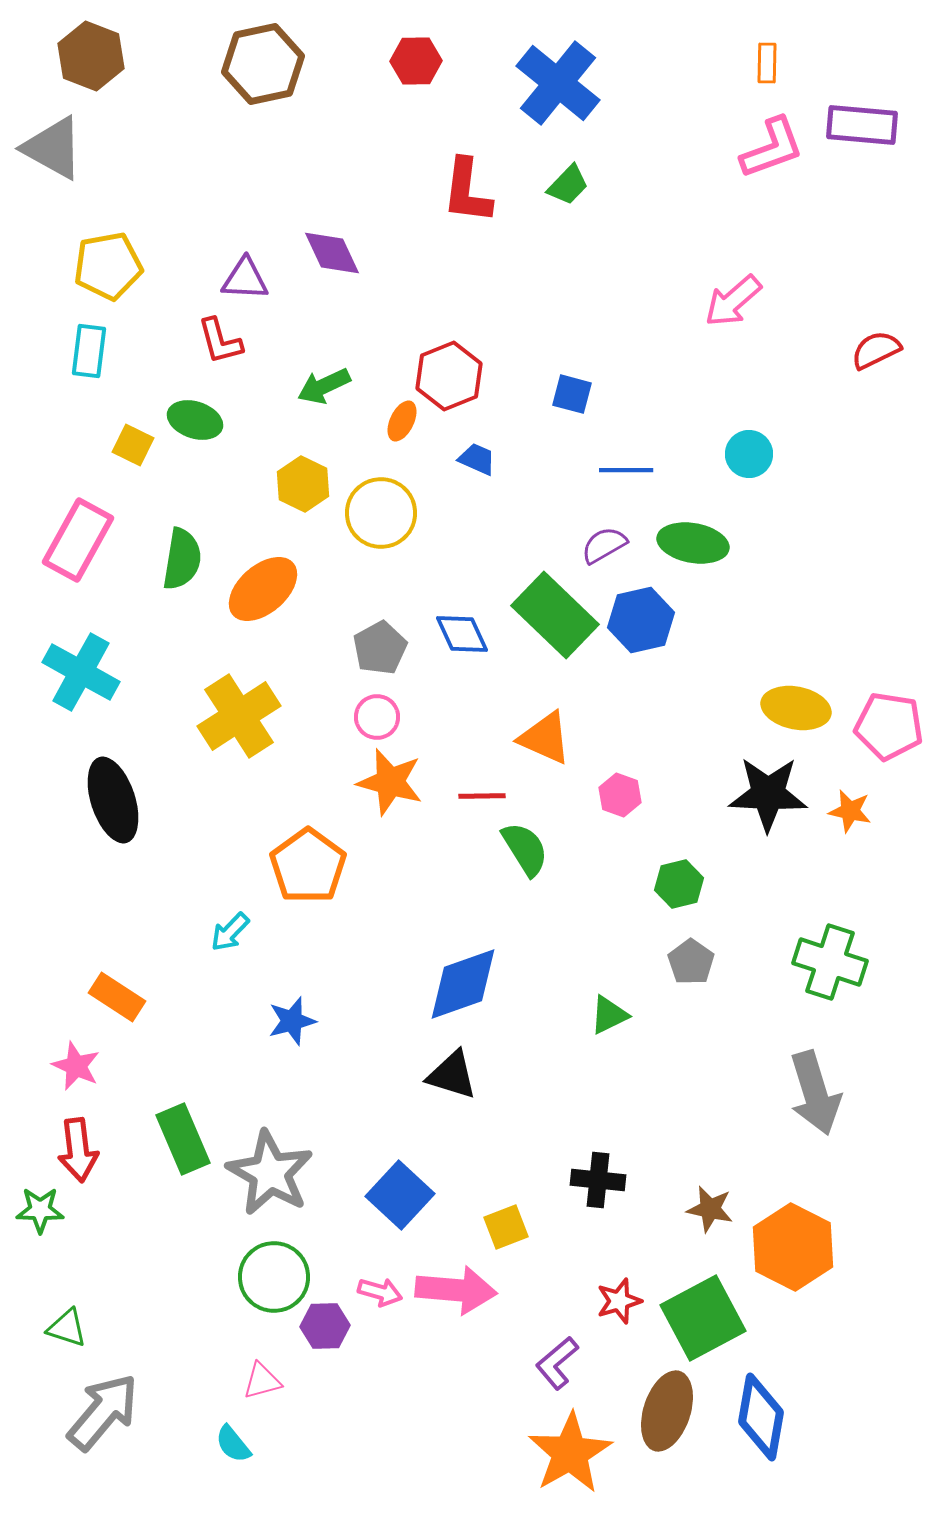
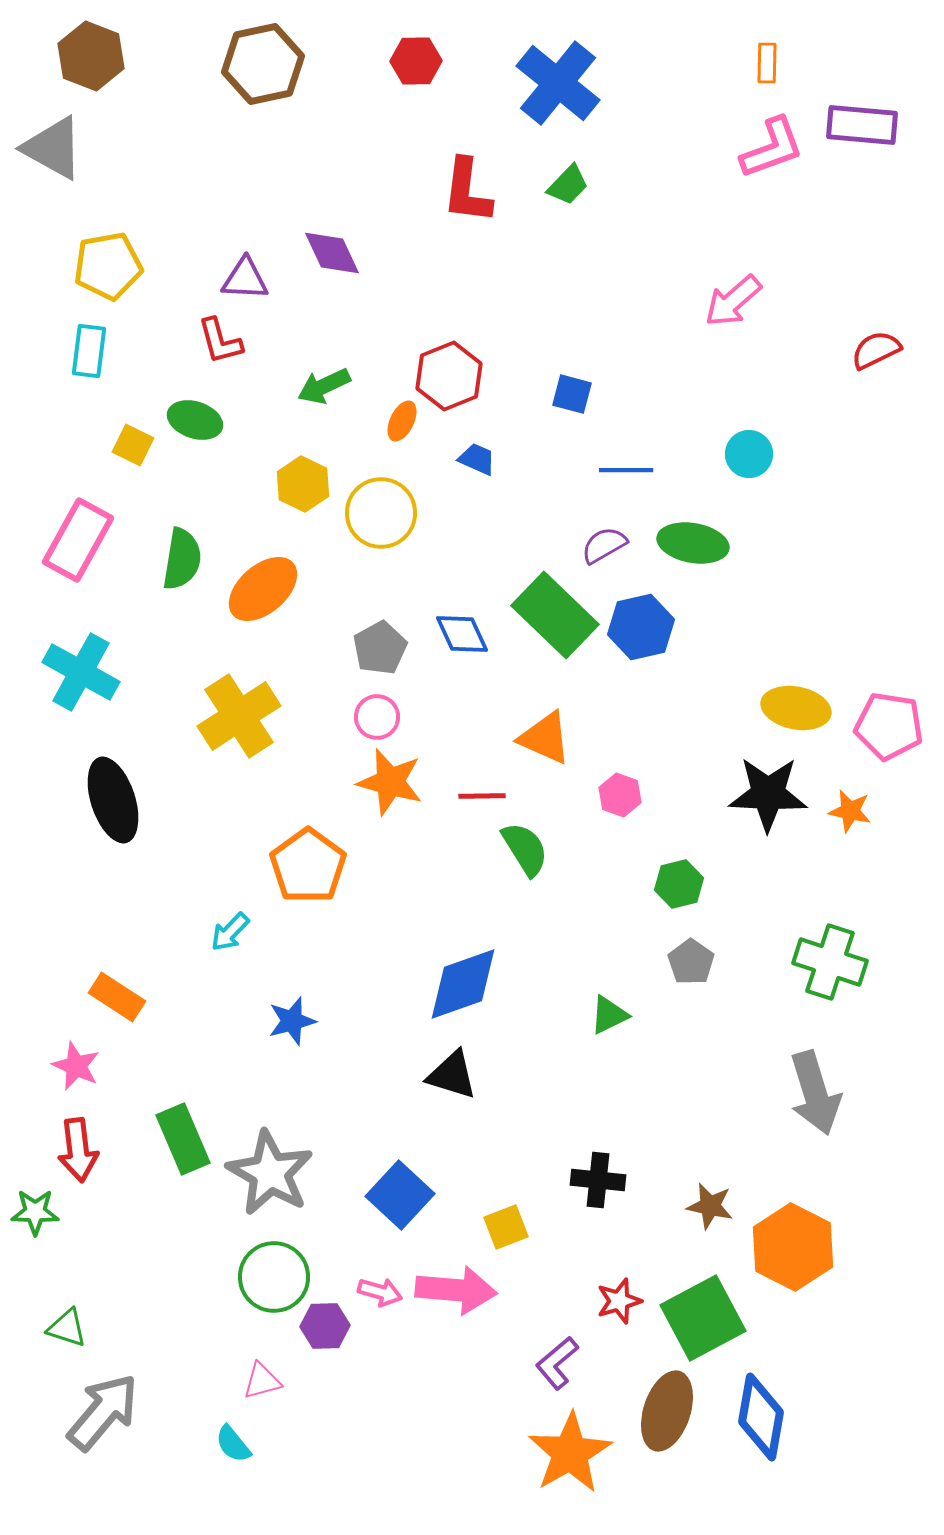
blue hexagon at (641, 620): moved 7 px down
brown star at (710, 1209): moved 3 px up
green star at (40, 1210): moved 5 px left, 2 px down
